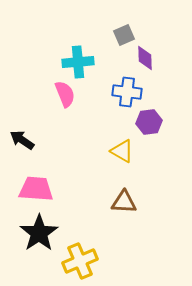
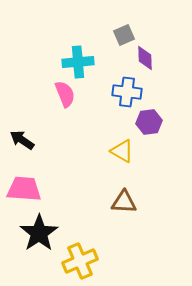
pink trapezoid: moved 12 px left
